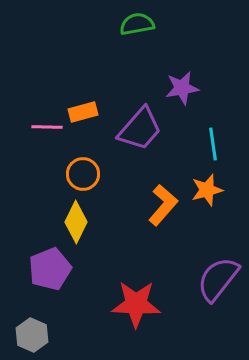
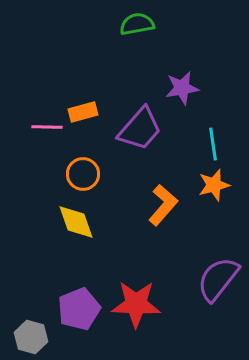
orange star: moved 7 px right, 5 px up
yellow diamond: rotated 45 degrees counterclockwise
purple pentagon: moved 29 px right, 40 px down
gray hexagon: moved 1 px left, 2 px down; rotated 8 degrees counterclockwise
